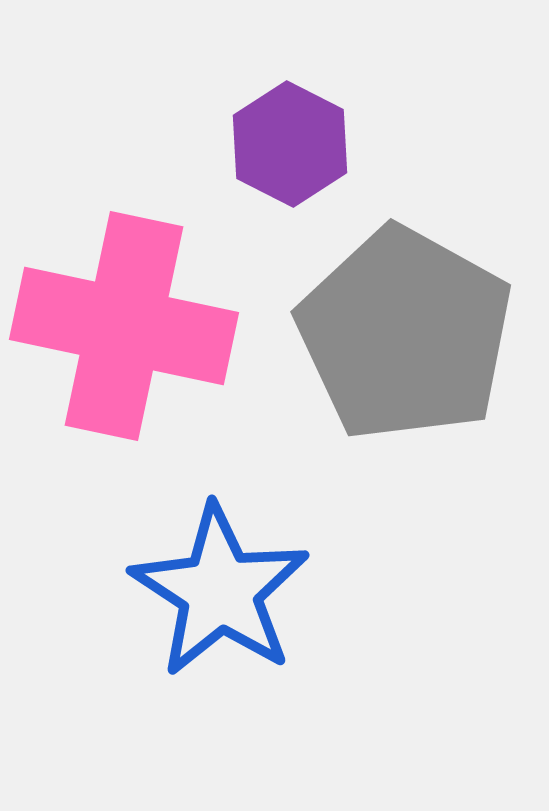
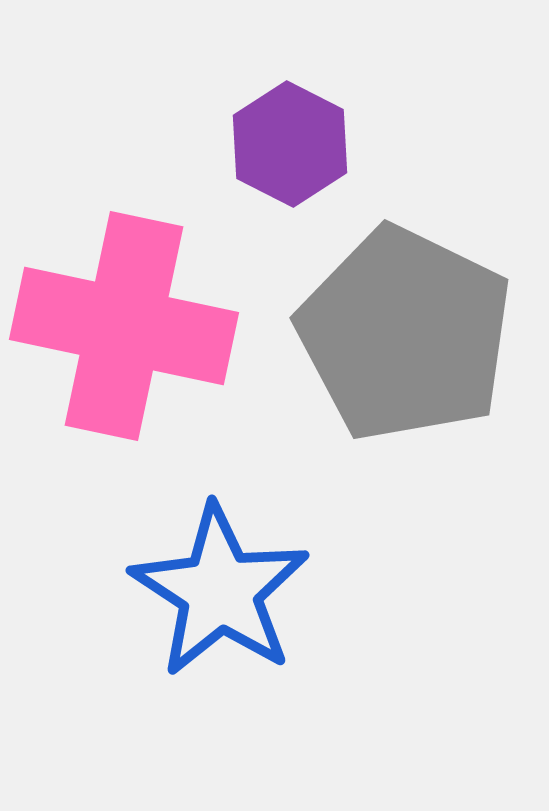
gray pentagon: rotated 3 degrees counterclockwise
